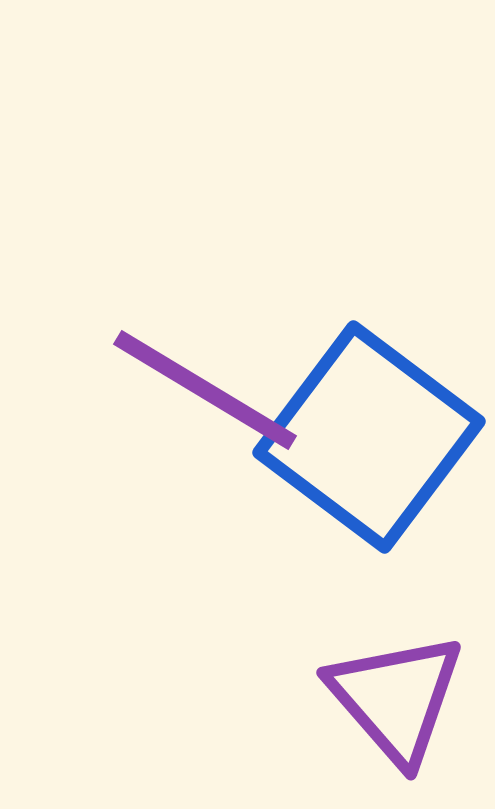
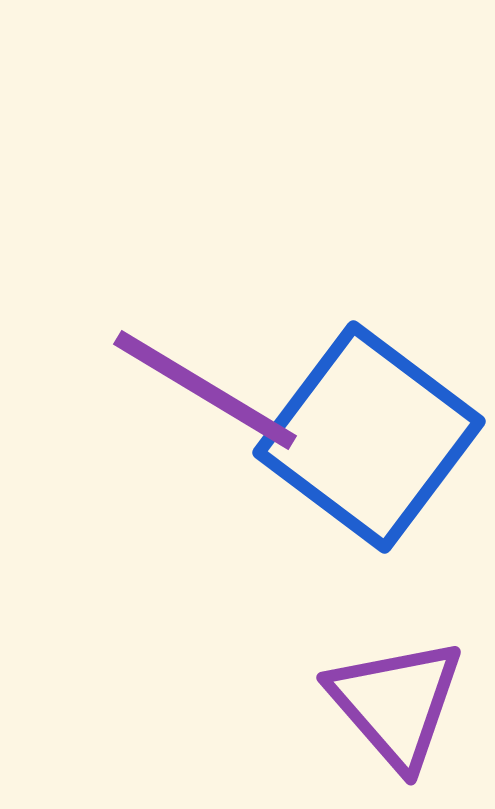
purple triangle: moved 5 px down
